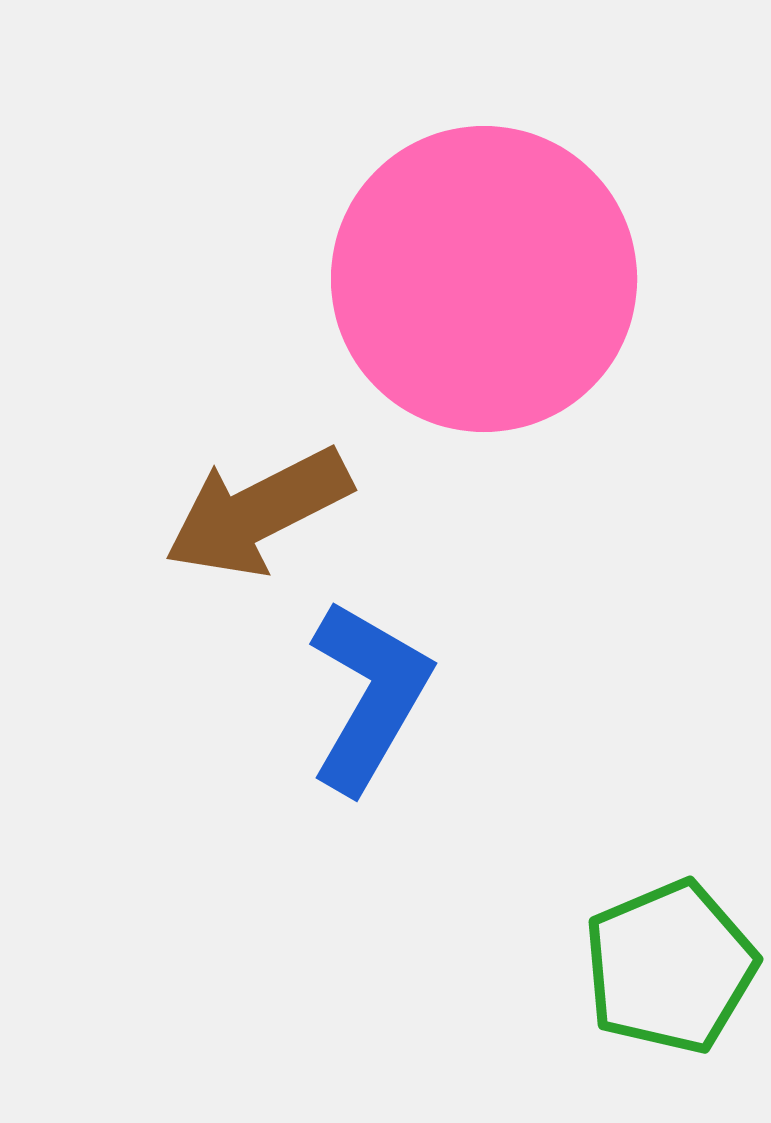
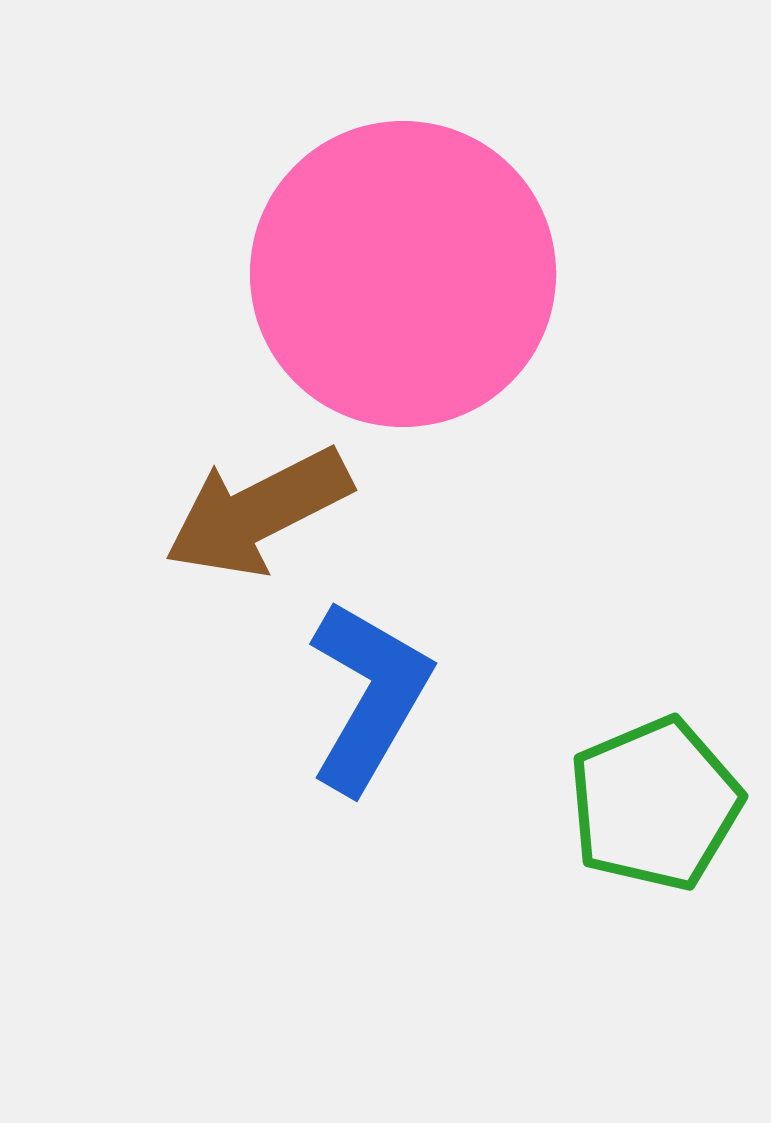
pink circle: moved 81 px left, 5 px up
green pentagon: moved 15 px left, 163 px up
